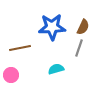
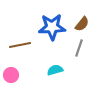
brown semicircle: moved 1 px left, 3 px up; rotated 14 degrees clockwise
brown line: moved 3 px up
cyan semicircle: moved 1 px left, 1 px down
